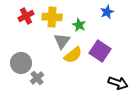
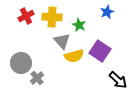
gray triangle: rotated 18 degrees counterclockwise
yellow semicircle: moved 1 px right, 1 px down; rotated 24 degrees clockwise
black arrow: moved 3 px up; rotated 24 degrees clockwise
